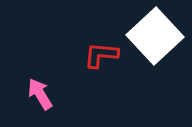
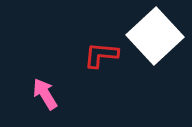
pink arrow: moved 5 px right
